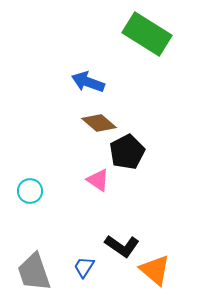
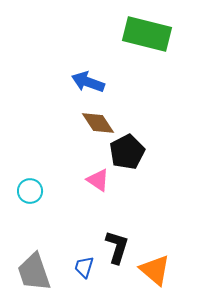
green rectangle: rotated 18 degrees counterclockwise
brown diamond: moved 1 px left; rotated 16 degrees clockwise
black L-shape: moved 5 px left, 1 px down; rotated 108 degrees counterclockwise
blue trapezoid: rotated 15 degrees counterclockwise
